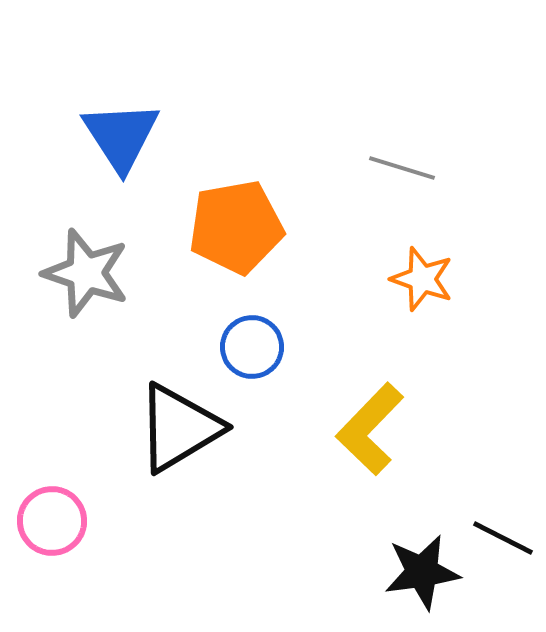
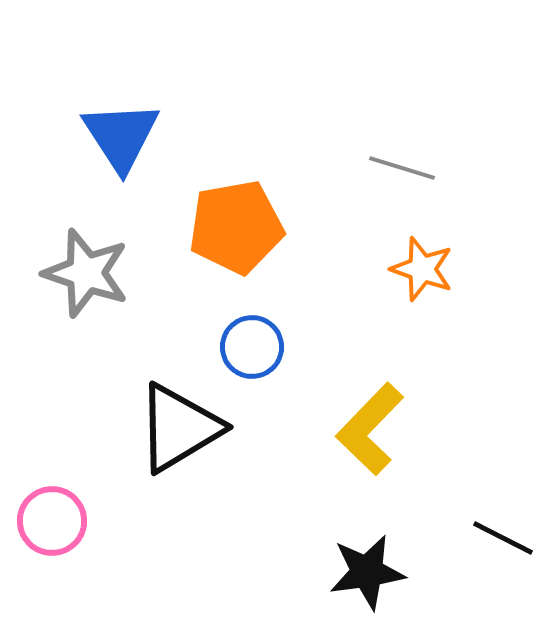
orange star: moved 10 px up
black star: moved 55 px left
